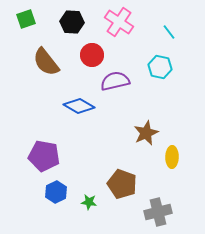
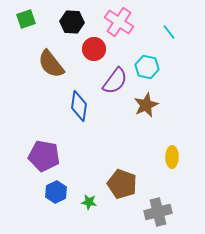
red circle: moved 2 px right, 6 px up
brown semicircle: moved 5 px right, 2 px down
cyan hexagon: moved 13 px left
purple semicircle: rotated 140 degrees clockwise
blue diamond: rotated 68 degrees clockwise
brown star: moved 28 px up
